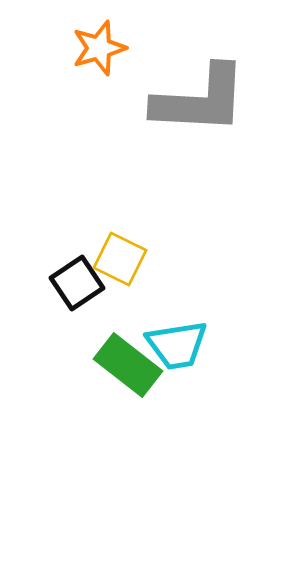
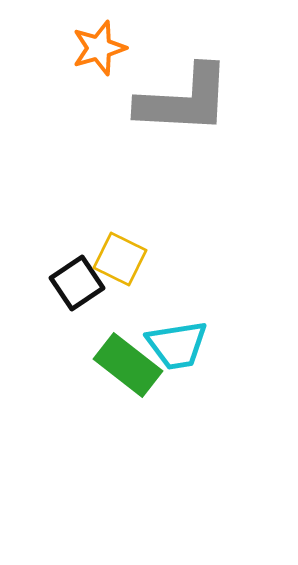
gray L-shape: moved 16 px left
